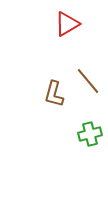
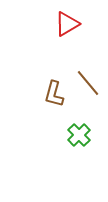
brown line: moved 2 px down
green cross: moved 11 px left, 1 px down; rotated 30 degrees counterclockwise
